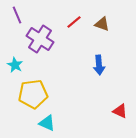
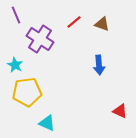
purple line: moved 1 px left
yellow pentagon: moved 6 px left, 2 px up
